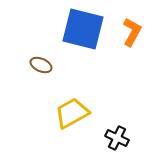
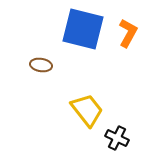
orange L-shape: moved 4 px left, 1 px down
brown ellipse: rotated 15 degrees counterclockwise
yellow trapezoid: moved 15 px right, 3 px up; rotated 81 degrees clockwise
